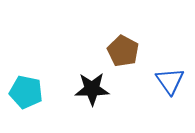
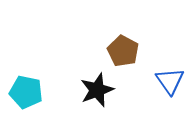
black star: moved 5 px right, 1 px down; rotated 20 degrees counterclockwise
